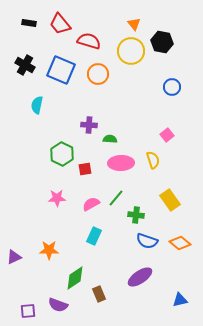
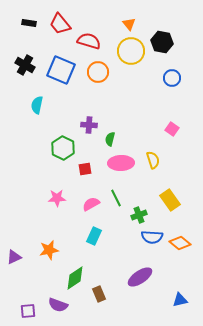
orange triangle: moved 5 px left
orange circle: moved 2 px up
blue circle: moved 9 px up
pink square: moved 5 px right, 6 px up; rotated 16 degrees counterclockwise
green semicircle: rotated 80 degrees counterclockwise
green hexagon: moved 1 px right, 6 px up
green line: rotated 66 degrees counterclockwise
green cross: moved 3 px right; rotated 28 degrees counterclockwise
blue semicircle: moved 5 px right, 4 px up; rotated 15 degrees counterclockwise
orange star: rotated 12 degrees counterclockwise
